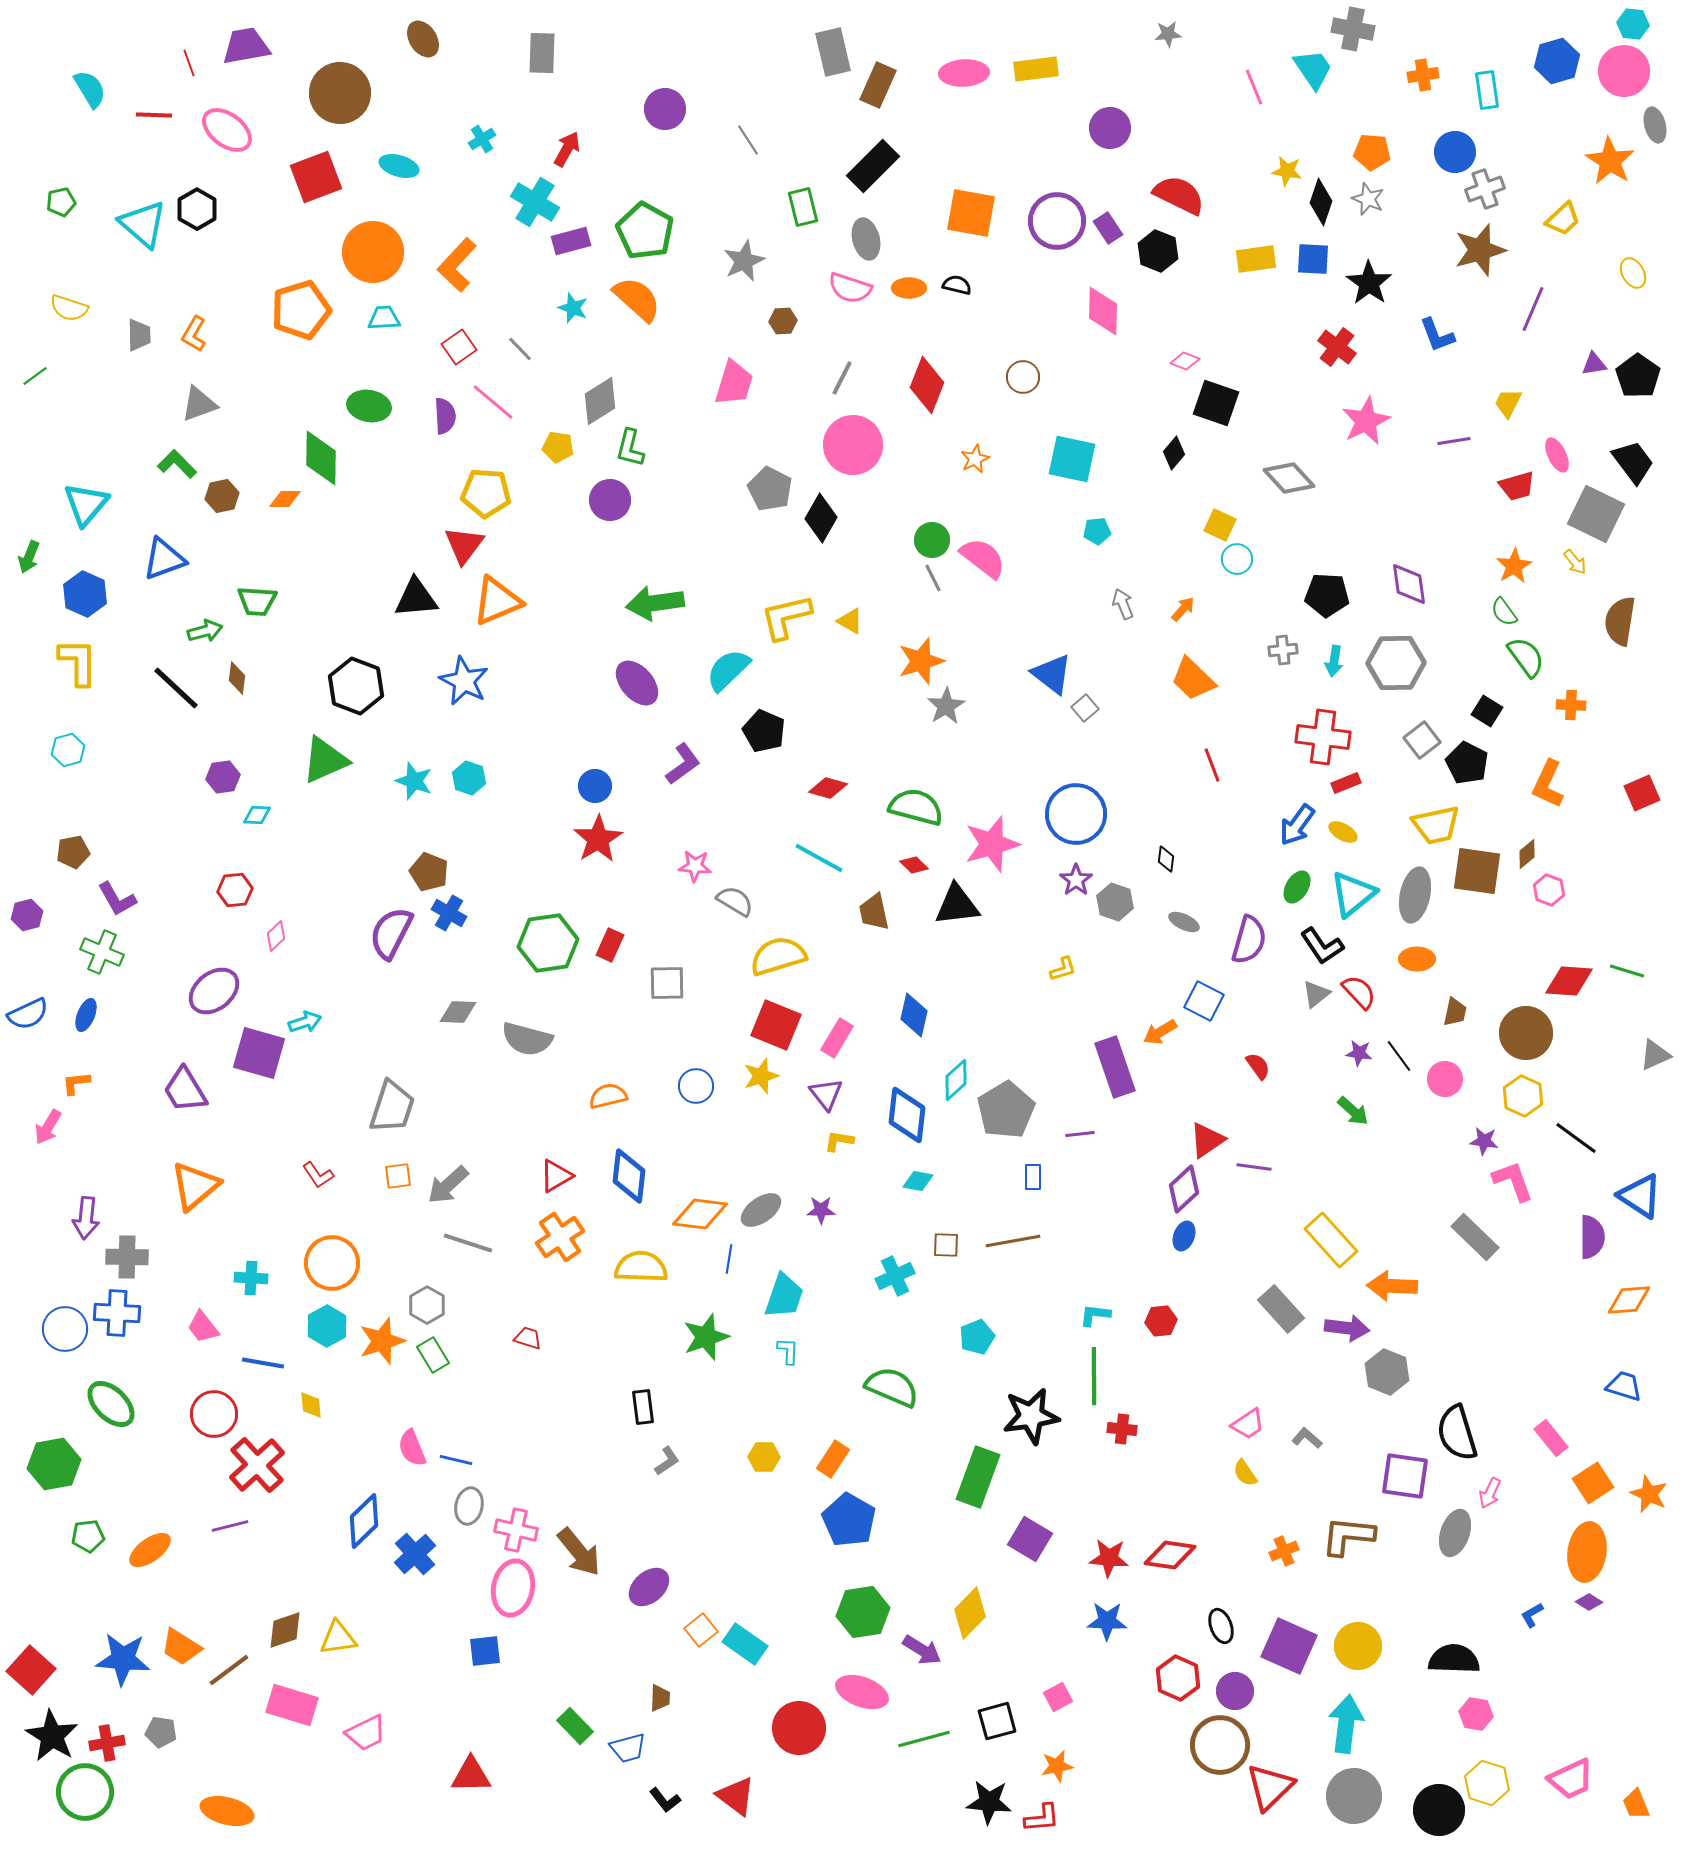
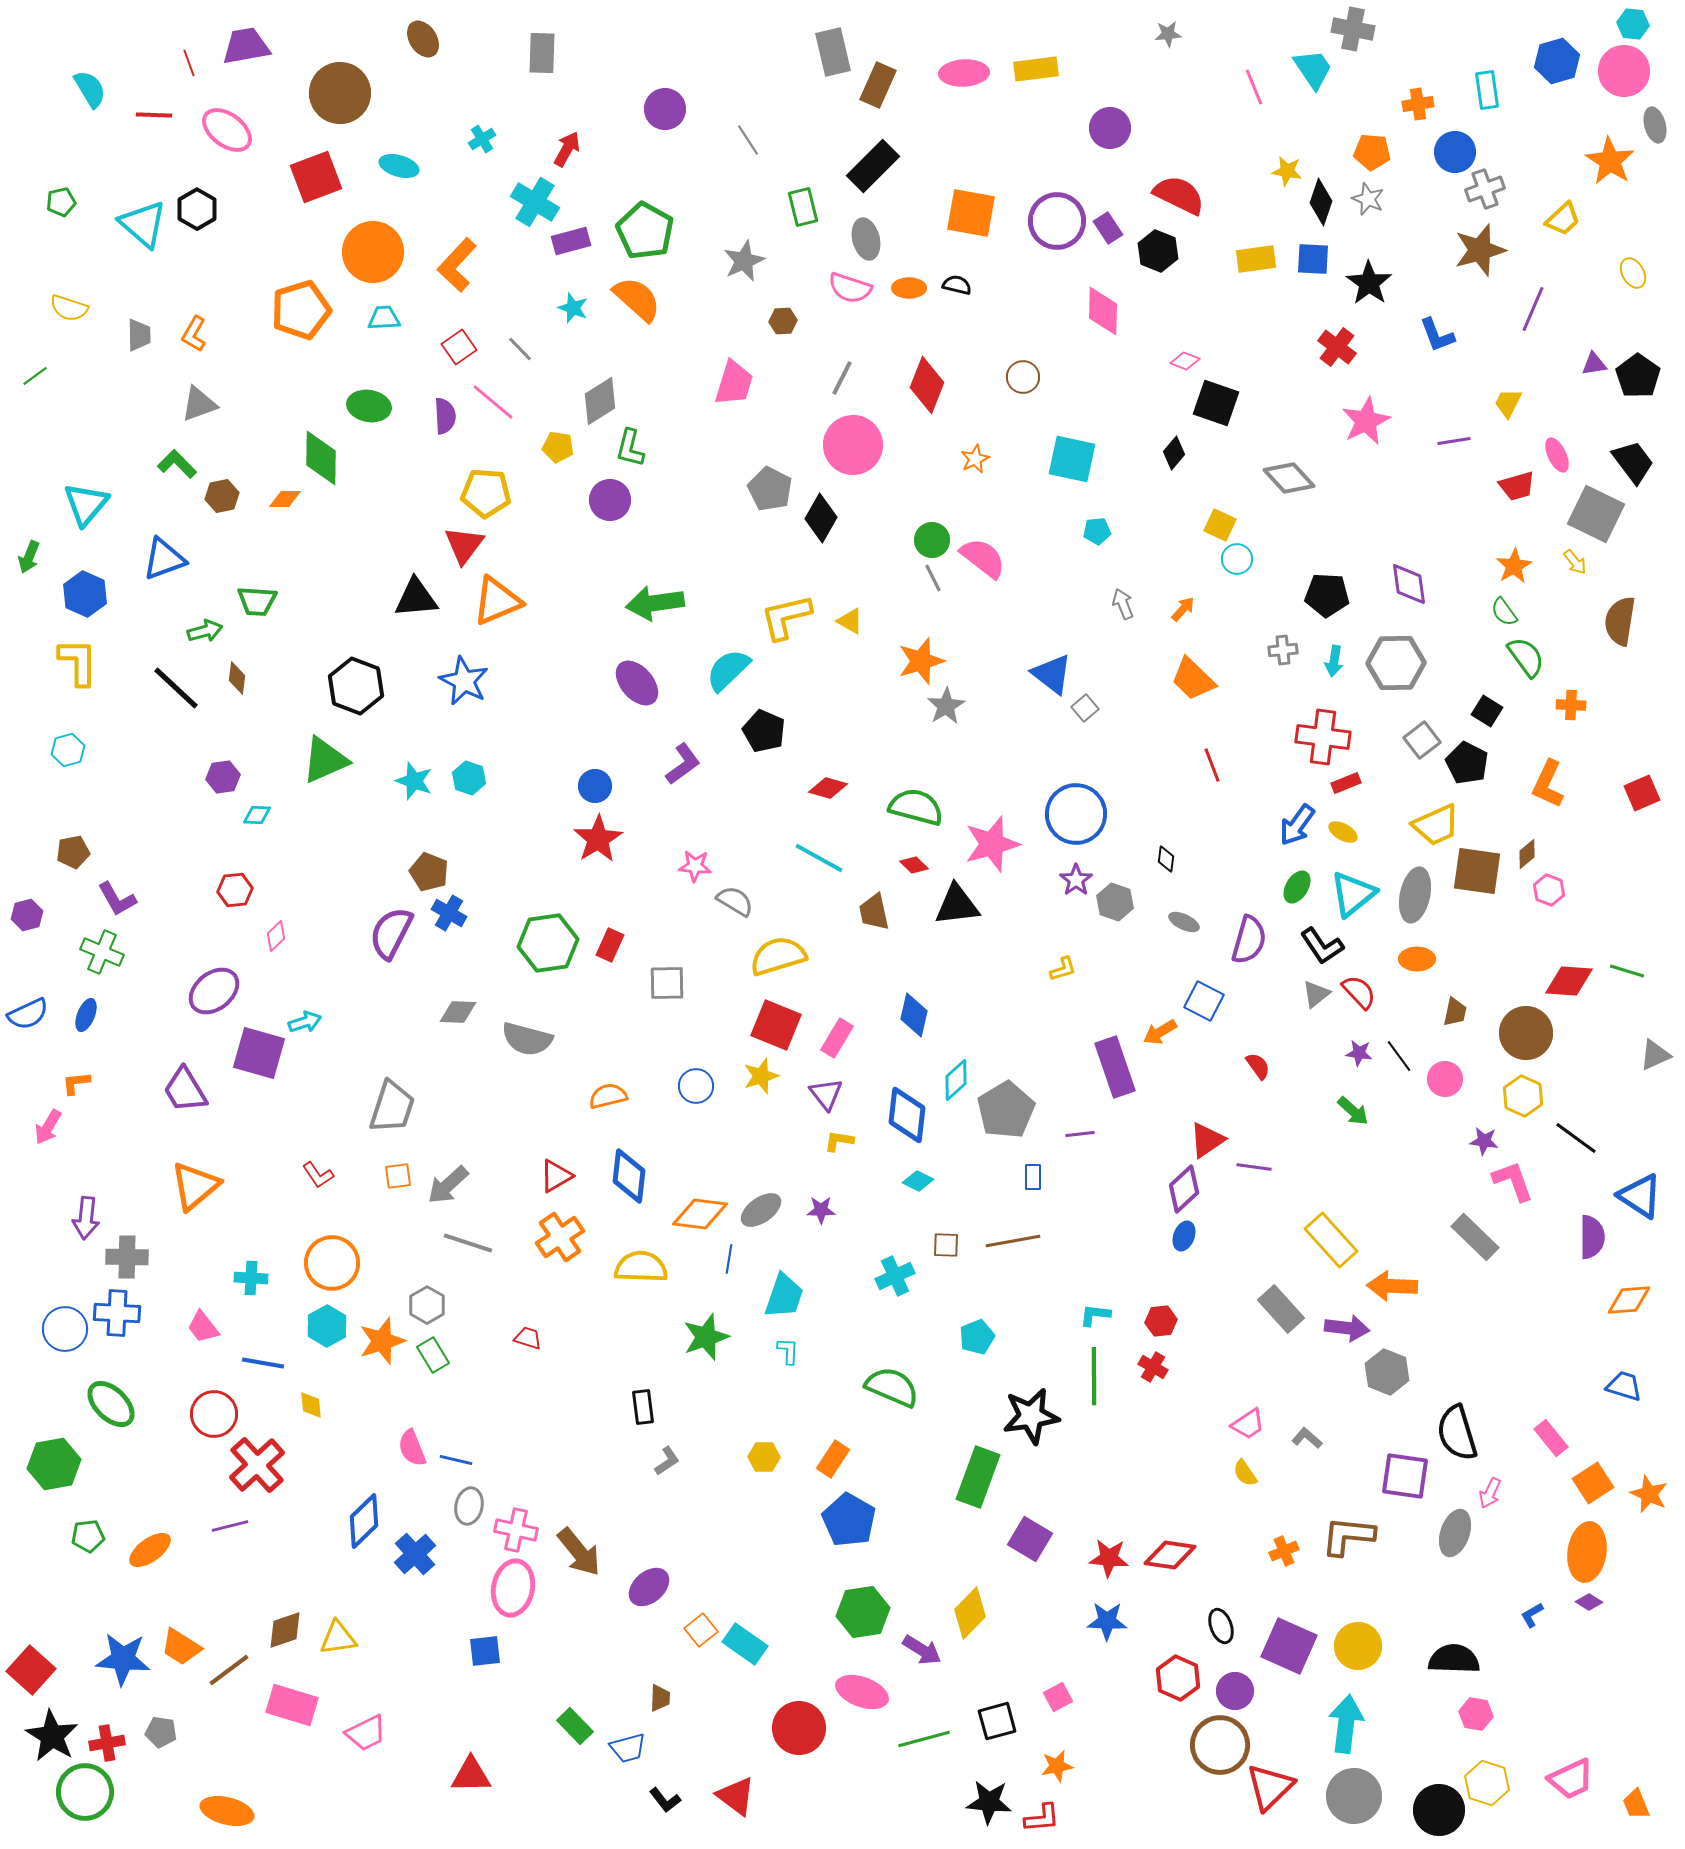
orange cross at (1423, 75): moved 5 px left, 29 px down
yellow trapezoid at (1436, 825): rotated 12 degrees counterclockwise
cyan diamond at (918, 1181): rotated 16 degrees clockwise
red cross at (1122, 1429): moved 31 px right, 62 px up; rotated 24 degrees clockwise
